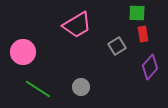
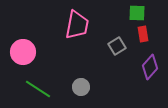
pink trapezoid: rotated 48 degrees counterclockwise
